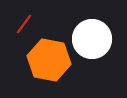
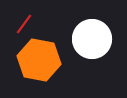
orange hexagon: moved 10 px left
